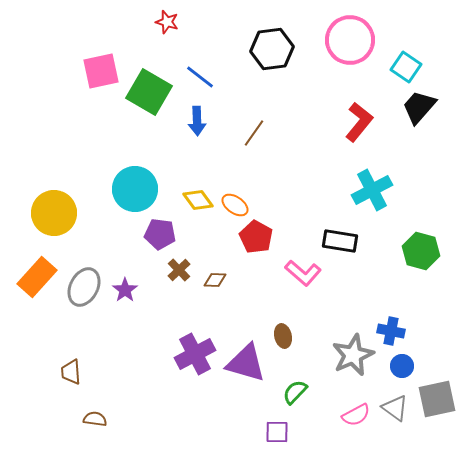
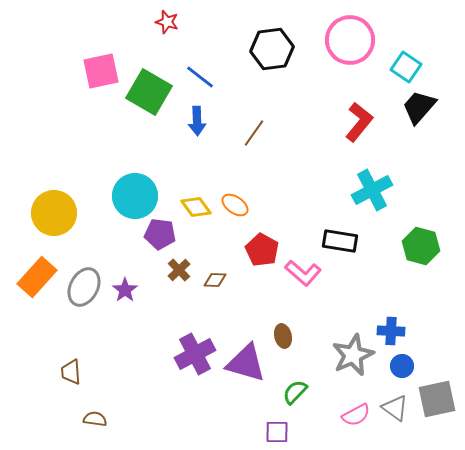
cyan circle: moved 7 px down
yellow diamond: moved 2 px left, 7 px down
red pentagon: moved 6 px right, 13 px down
green hexagon: moved 5 px up
blue cross: rotated 8 degrees counterclockwise
